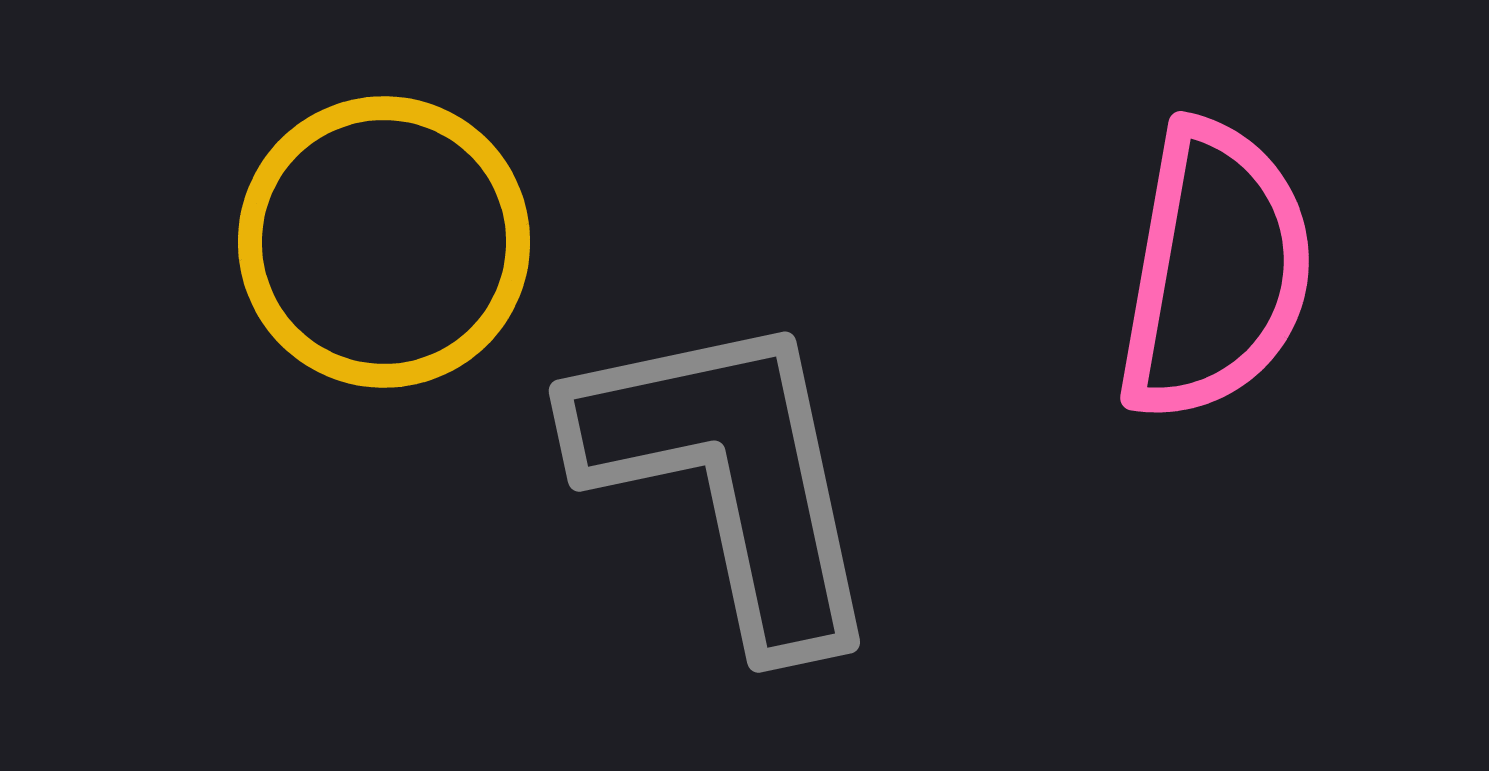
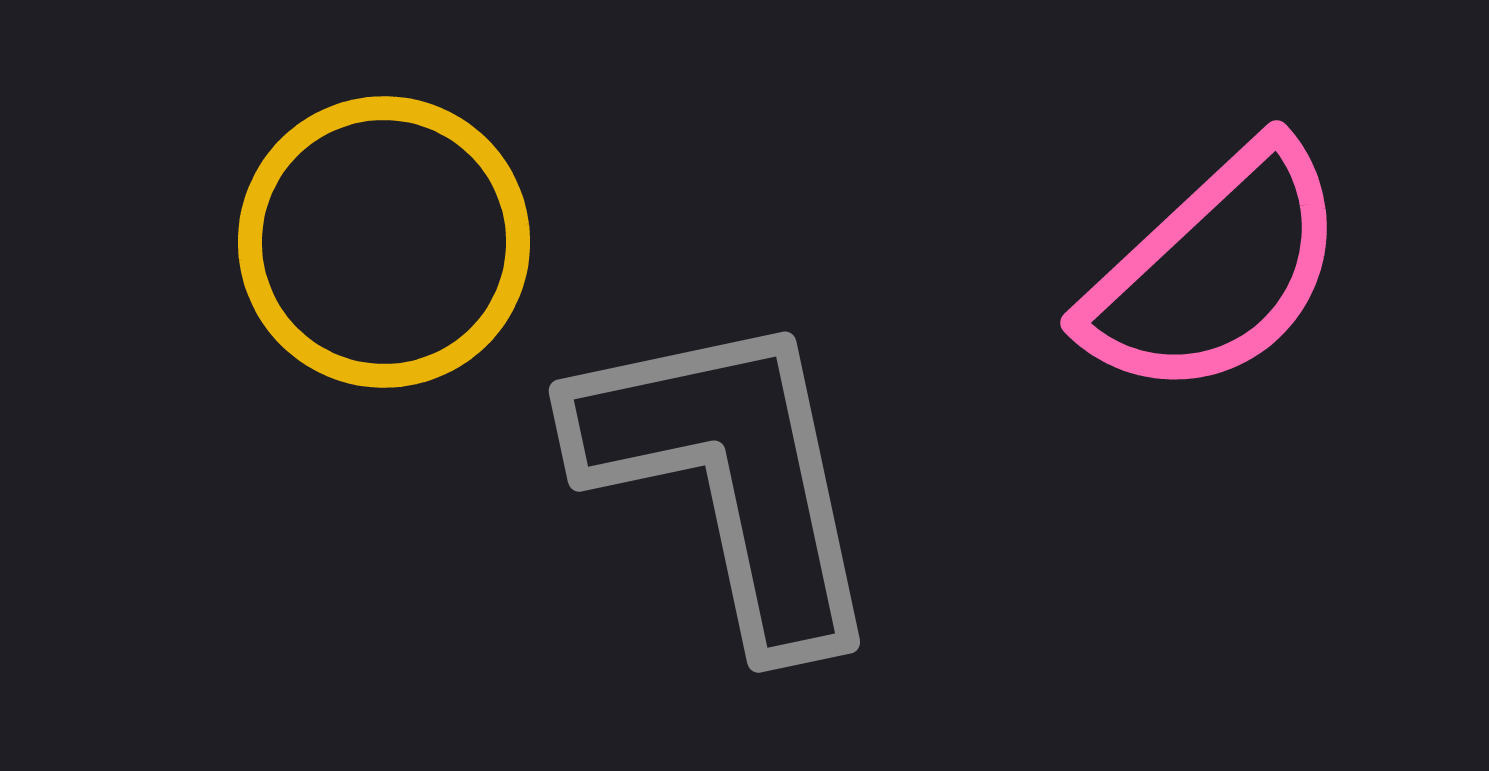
pink semicircle: rotated 37 degrees clockwise
